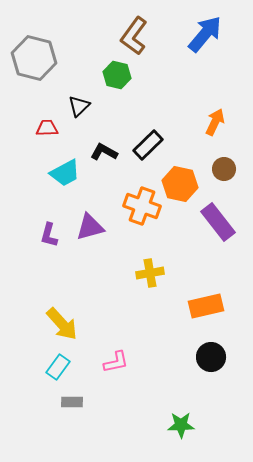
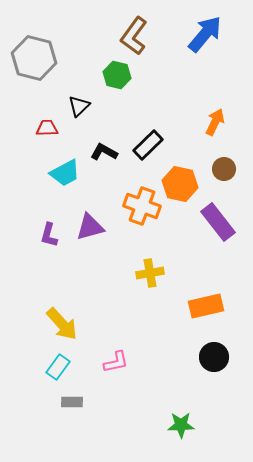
black circle: moved 3 px right
